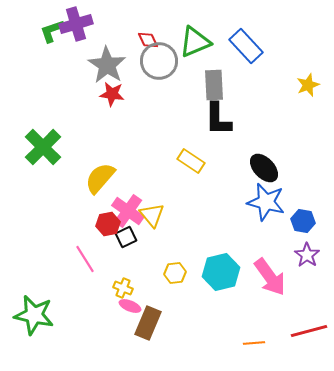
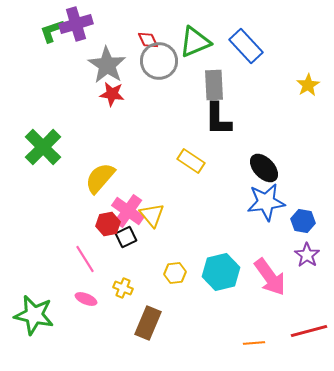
yellow star: rotated 10 degrees counterclockwise
blue star: rotated 21 degrees counterclockwise
pink ellipse: moved 44 px left, 7 px up
